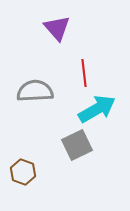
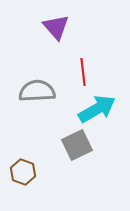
purple triangle: moved 1 px left, 1 px up
red line: moved 1 px left, 1 px up
gray semicircle: moved 2 px right
